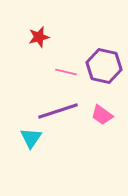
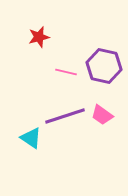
purple line: moved 7 px right, 5 px down
cyan triangle: rotated 30 degrees counterclockwise
